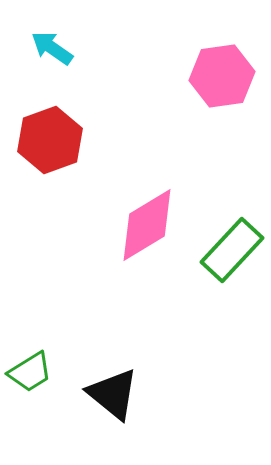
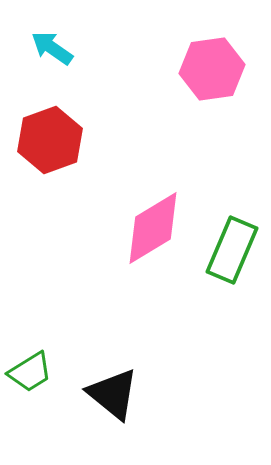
pink hexagon: moved 10 px left, 7 px up
pink diamond: moved 6 px right, 3 px down
green rectangle: rotated 20 degrees counterclockwise
